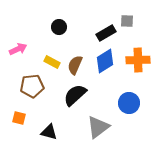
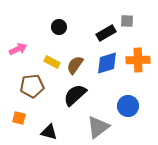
blue diamond: moved 2 px right, 2 px down; rotated 15 degrees clockwise
brown semicircle: rotated 12 degrees clockwise
blue circle: moved 1 px left, 3 px down
